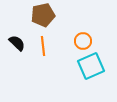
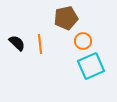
brown pentagon: moved 23 px right, 3 px down
orange line: moved 3 px left, 2 px up
